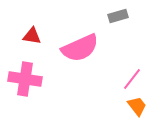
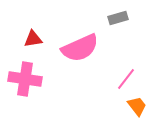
gray rectangle: moved 2 px down
red triangle: moved 1 px right, 3 px down; rotated 18 degrees counterclockwise
pink line: moved 6 px left
